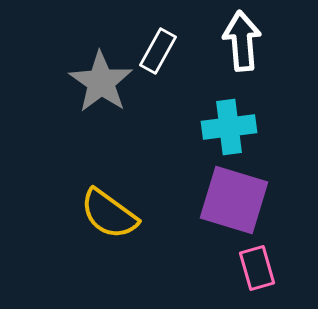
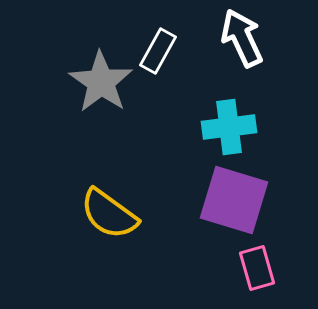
white arrow: moved 3 px up; rotated 20 degrees counterclockwise
